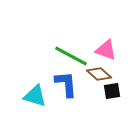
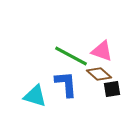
pink triangle: moved 4 px left, 1 px down
black square: moved 2 px up
